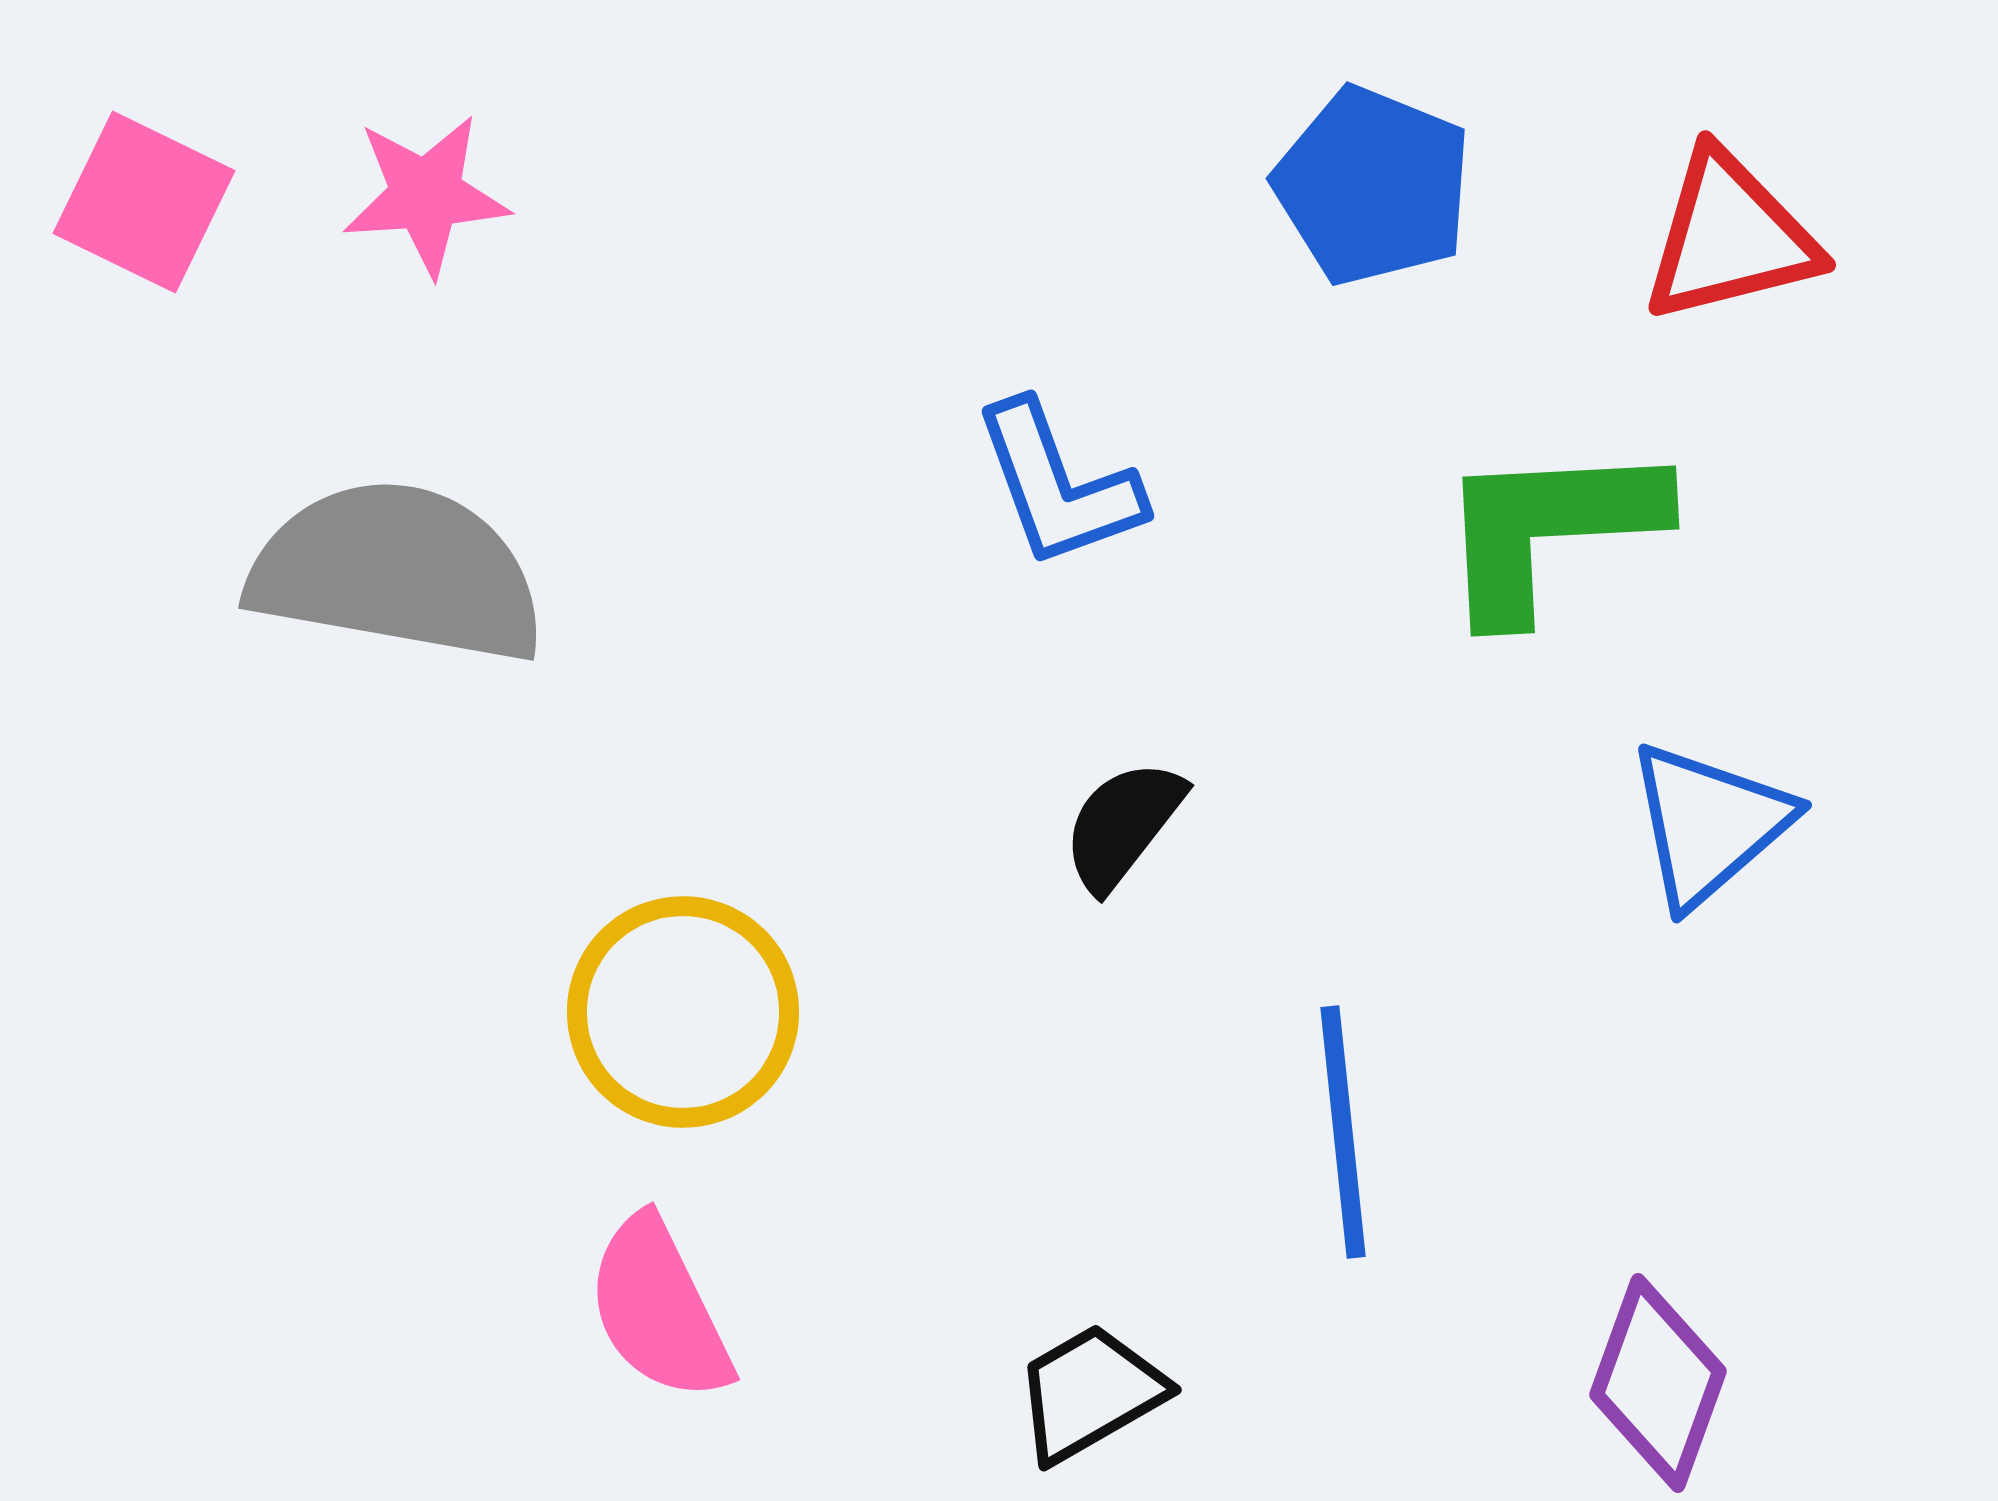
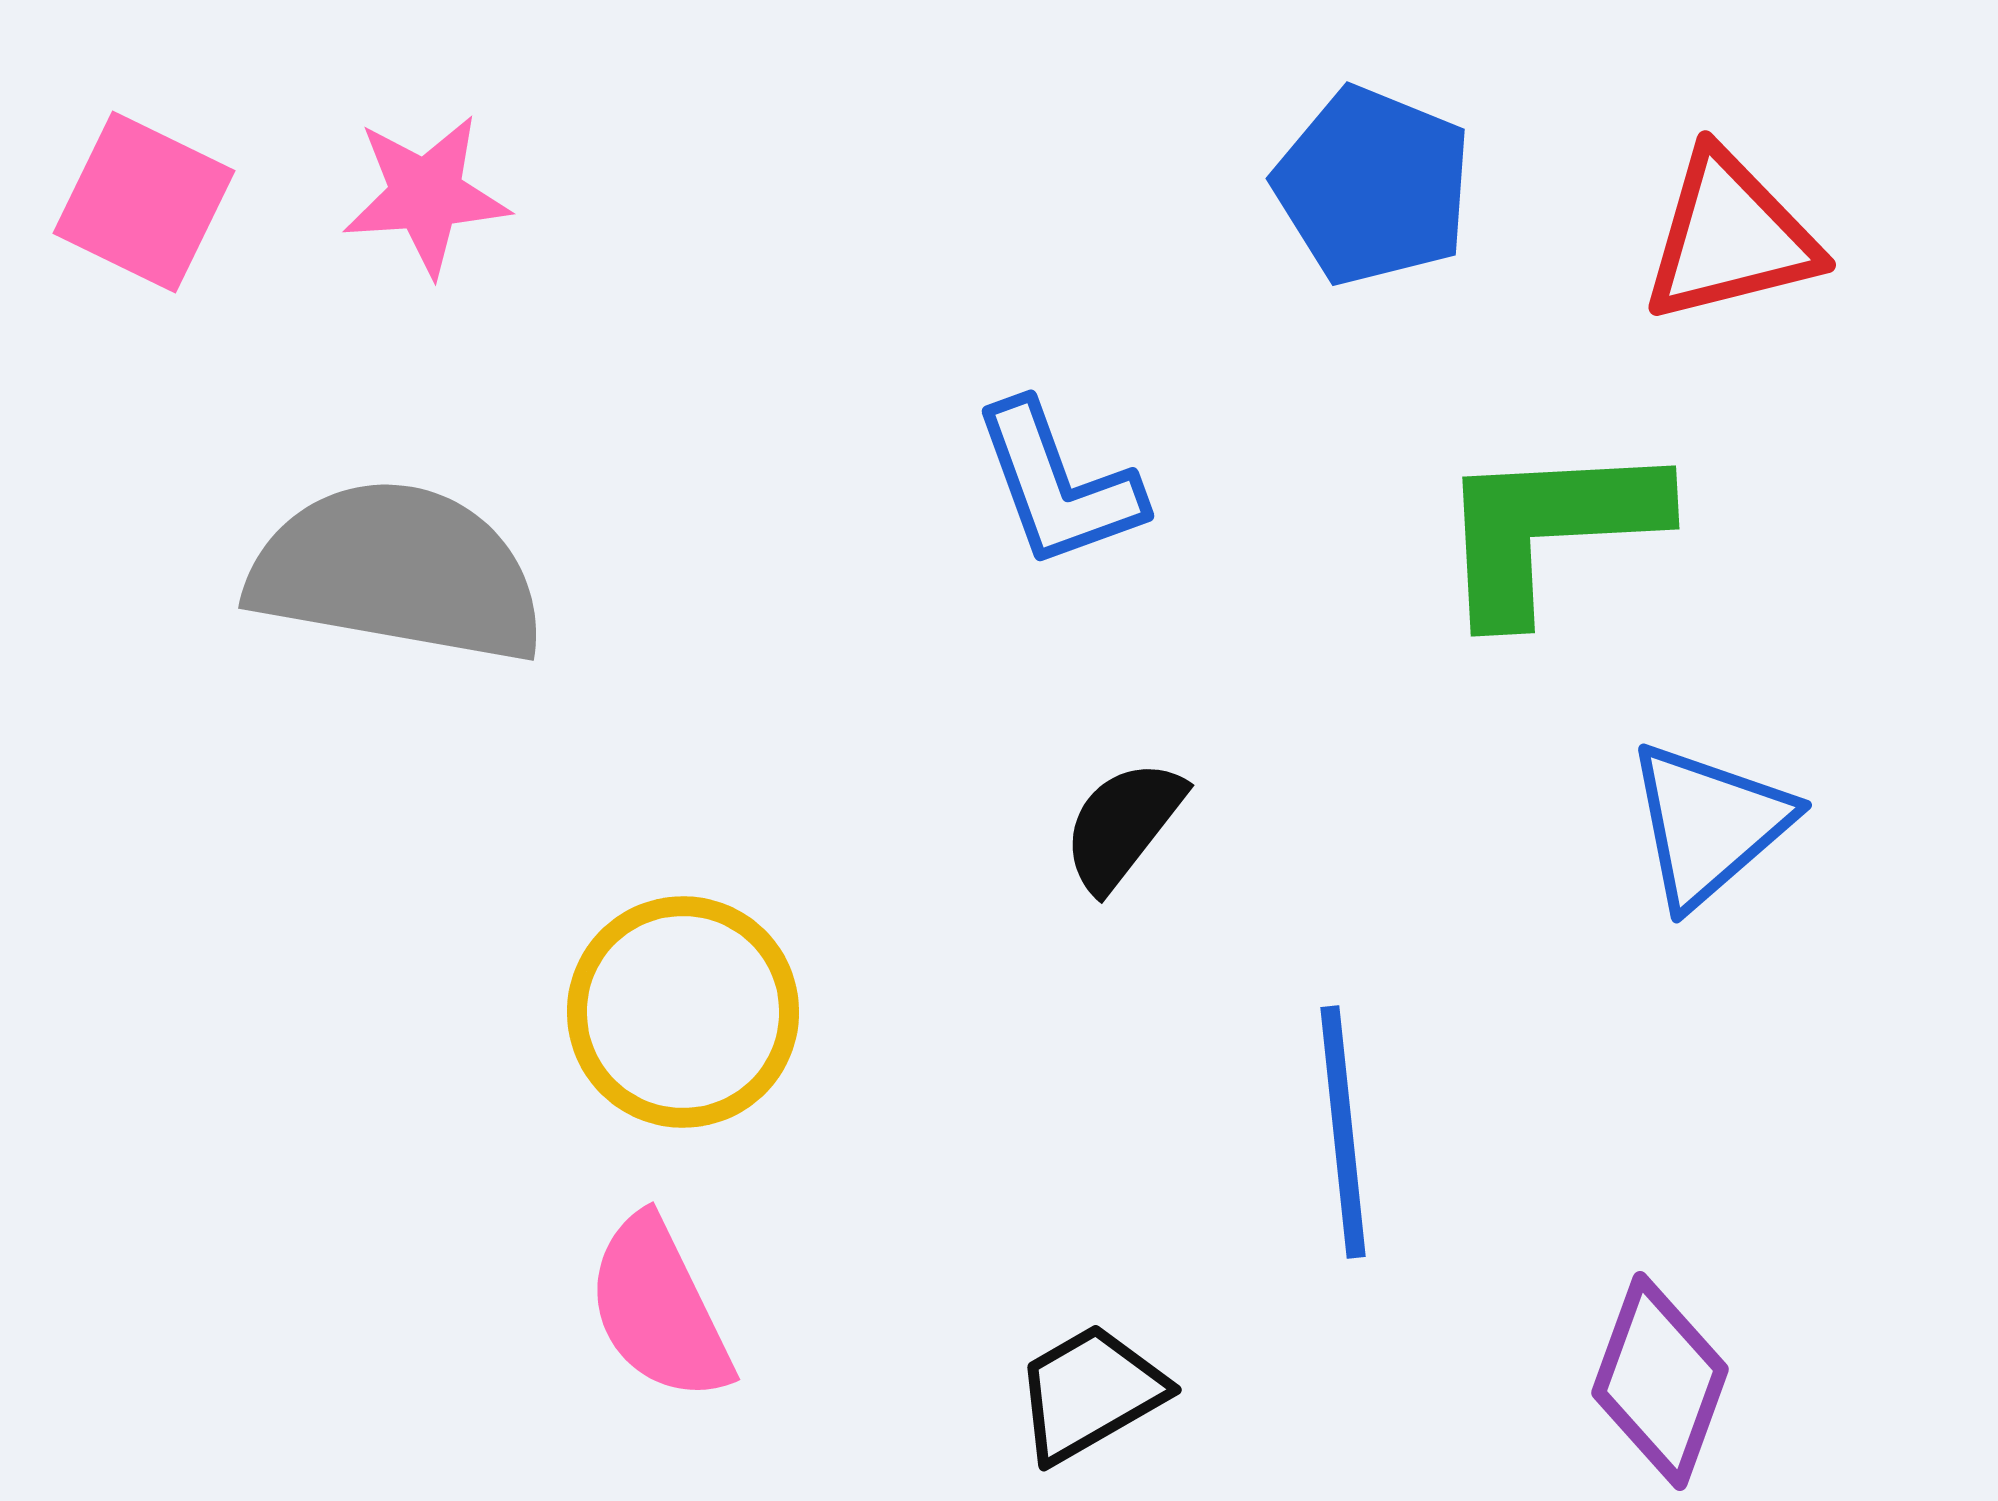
purple diamond: moved 2 px right, 2 px up
